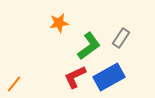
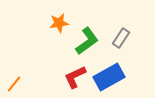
green L-shape: moved 2 px left, 5 px up
